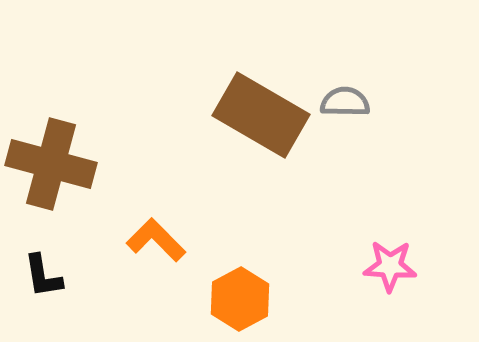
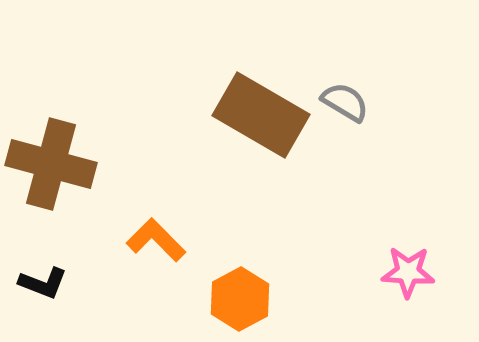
gray semicircle: rotated 30 degrees clockwise
pink star: moved 18 px right, 6 px down
black L-shape: moved 7 px down; rotated 60 degrees counterclockwise
